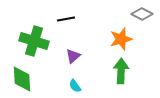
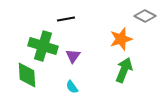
gray diamond: moved 3 px right, 2 px down
green cross: moved 9 px right, 5 px down
purple triangle: rotated 14 degrees counterclockwise
green arrow: moved 3 px right, 1 px up; rotated 20 degrees clockwise
green diamond: moved 5 px right, 4 px up
cyan semicircle: moved 3 px left, 1 px down
